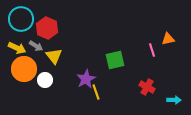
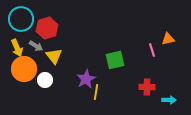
red hexagon: rotated 20 degrees clockwise
yellow arrow: rotated 42 degrees clockwise
red cross: rotated 28 degrees counterclockwise
yellow line: rotated 28 degrees clockwise
cyan arrow: moved 5 px left
